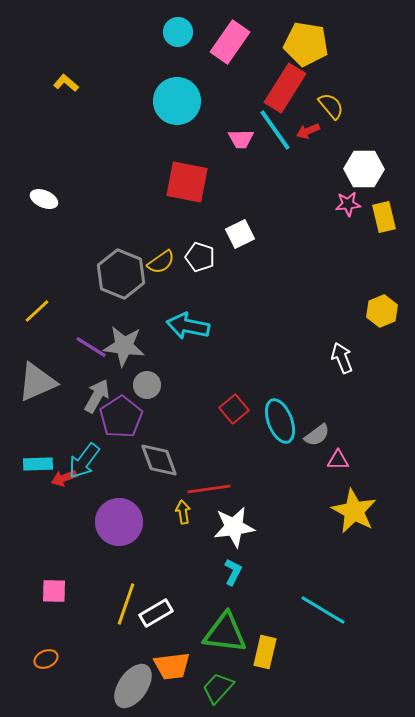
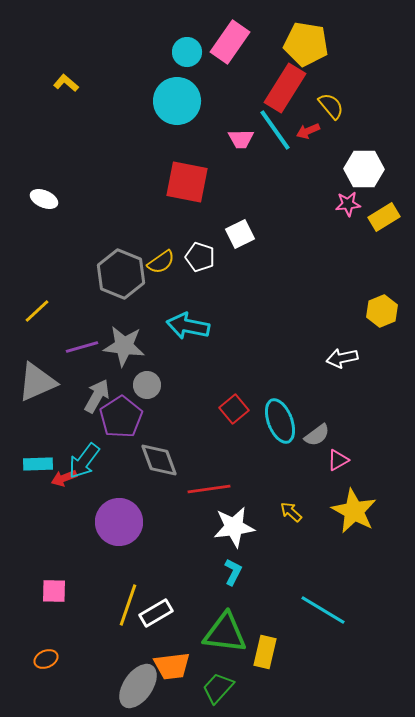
cyan circle at (178, 32): moved 9 px right, 20 px down
yellow rectangle at (384, 217): rotated 72 degrees clockwise
purple line at (91, 347): moved 9 px left; rotated 48 degrees counterclockwise
white arrow at (342, 358): rotated 80 degrees counterclockwise
pink triangle at (338, 460): rotated 30 degrees counterclockwise
yellow arrow at (183, 512): moved 108 px right; rotated 40 degrees counterclockwise
yellow line at (126, 604): moved 2 px right, 1 px down
gray ellipse at (133, 686): moved 5 px right
